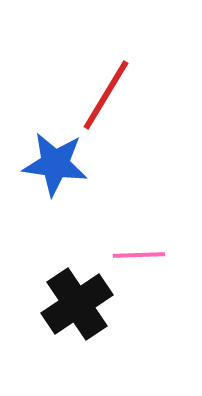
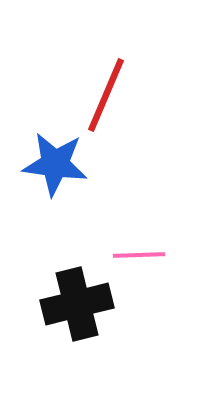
red line: rotated 8 degrees counterclockwise
black cross: rotated 20 degrees clockwise
